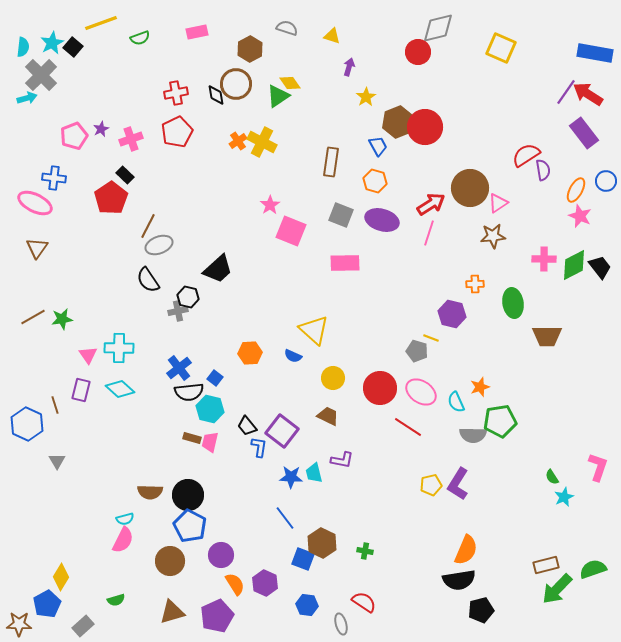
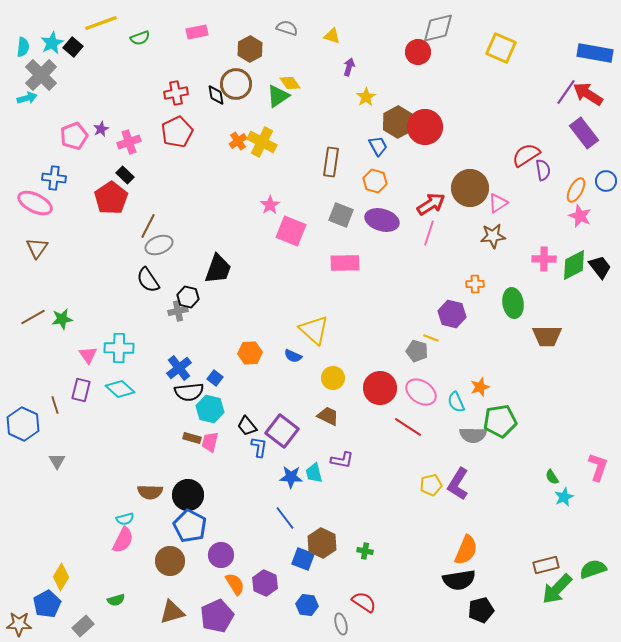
brown hexagon at (398, 122): rotated 8 degrees counterclockwise
pink cross at (131, 139): moved 2 px left, 3 px down
black trapezoid at (218, 269): rotated 28 degrees counterclockwise
blue hexagon at (27, 424): moved 4 px left
